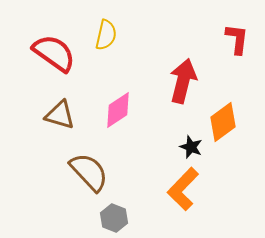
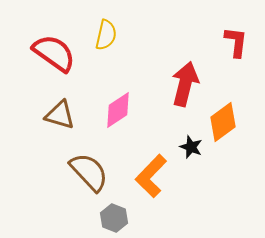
red L-shape: moved 1 px left, 3 px down
red arrow: moved 2 px right, 3 px down
orange L-shape: moved 32 px left, 13 px up
